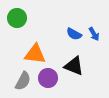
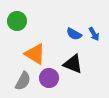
green circle: moved 3 px down
orange triangle: rotated 25 degrees clockwise
black triangle: moved 1 px left, 2 px up
purple circle: moved 1 px right
